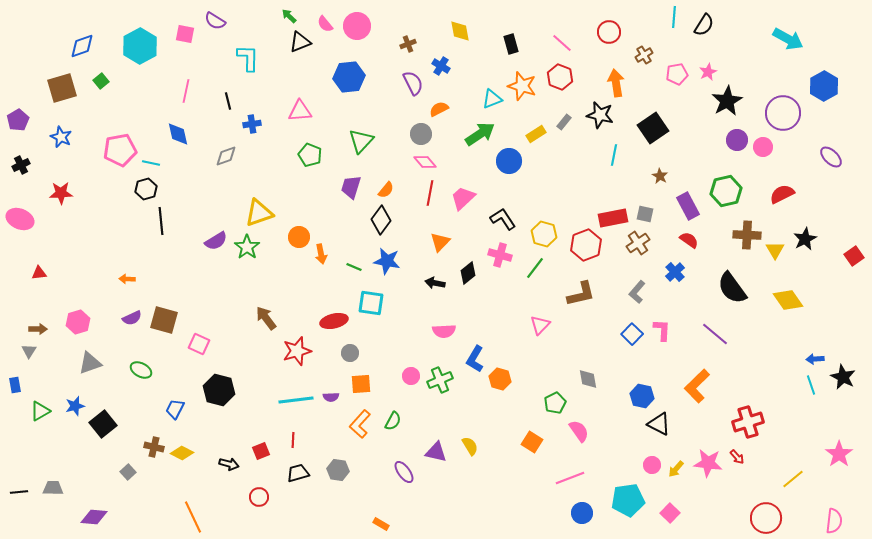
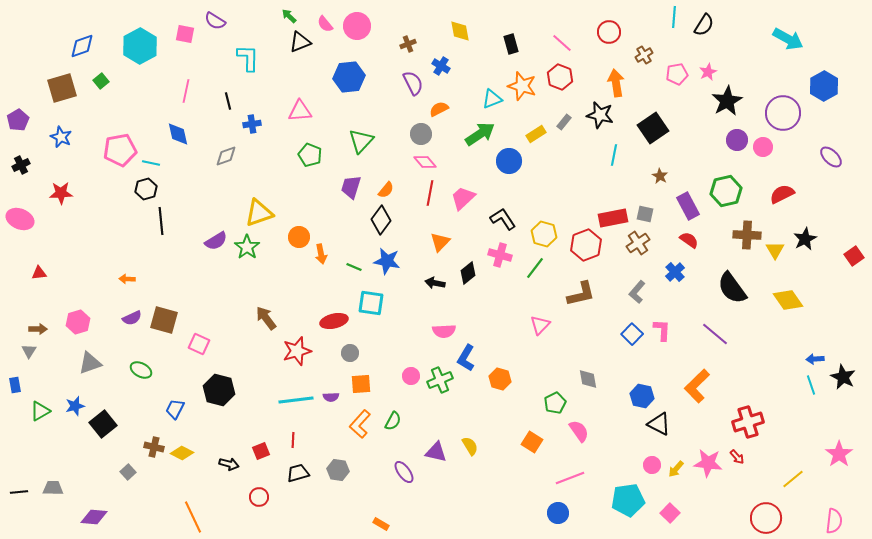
blue L-shape at (475, 359): moved 9 px left, 1 px up
blue circle at (582, 513): moved 24 px left
